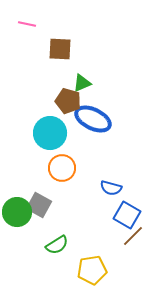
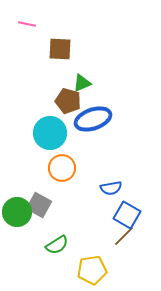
blue ellipse: rotated 45 degrees counterclockwise
blue semicircle: rotated 25 degrees counterclockwise
brown line: moved 9 px left
